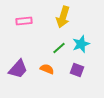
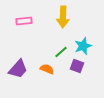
yellow arrow: rotated 15 degrees counterclockwise
cyan star: moved 2 px right, 2 px down
green line: moved 2 px right, 4 px down
purple square: moved 4 px up
